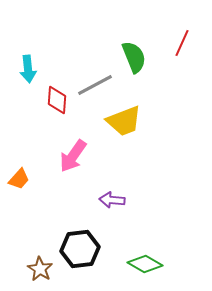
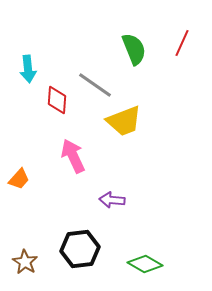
green semicircle: moved 8 px up
gray line: rotated 63 degrees clockwise
pink arrow: rotated 120 degrees clockwise
brown star: moved 15 px left, 7 px up
